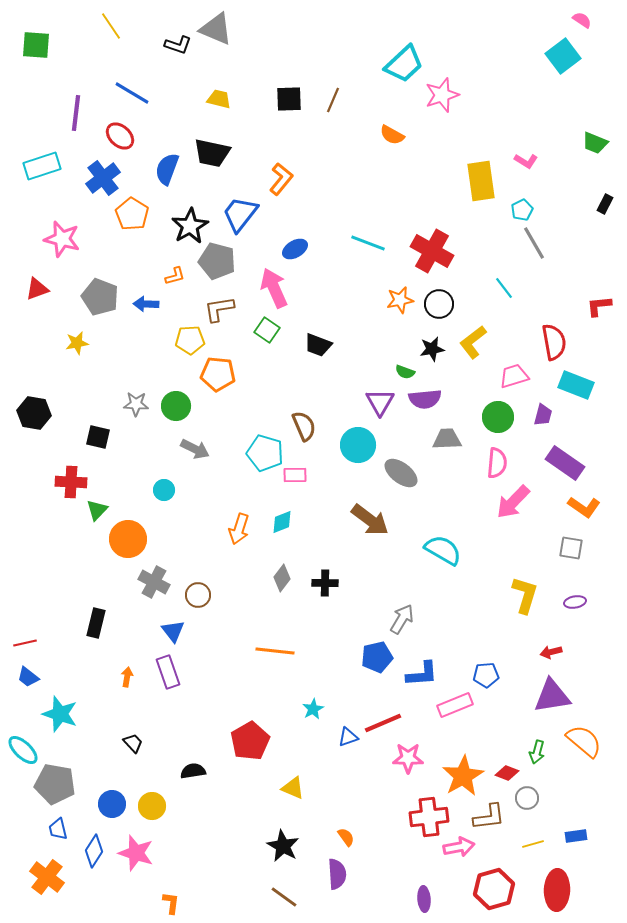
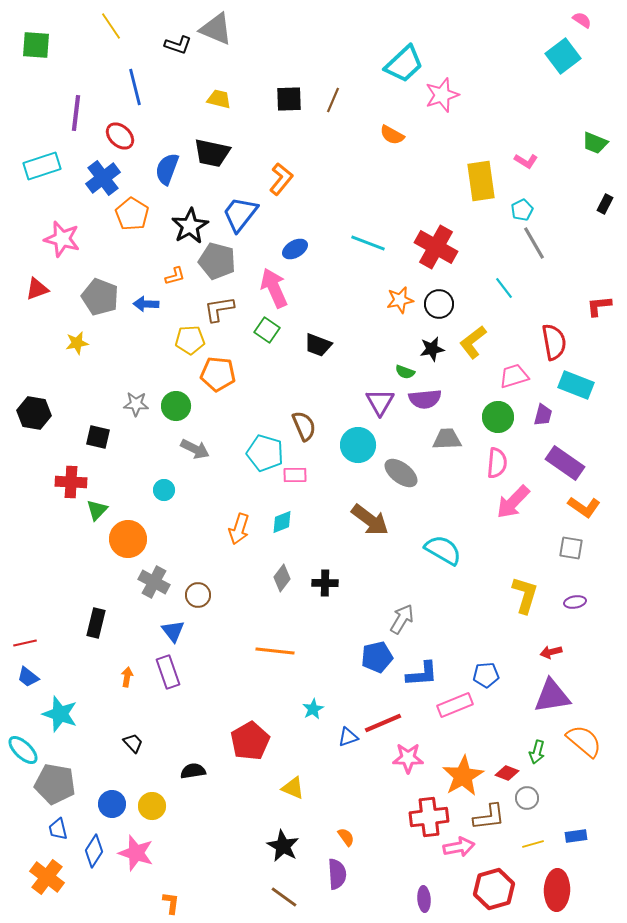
blue line at (132, 93): moved 3 px right, 6 px up; rotated 45 degrees clockwise
red cross at (432, 251): moved 4 px right, 4 px up
